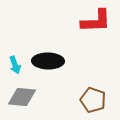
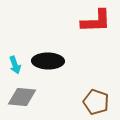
brown pentagon: moved 3 px right, 2 px down
